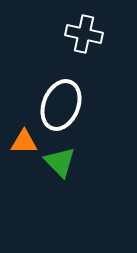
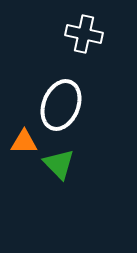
green triangle: moved 1 px left, 2 px down
